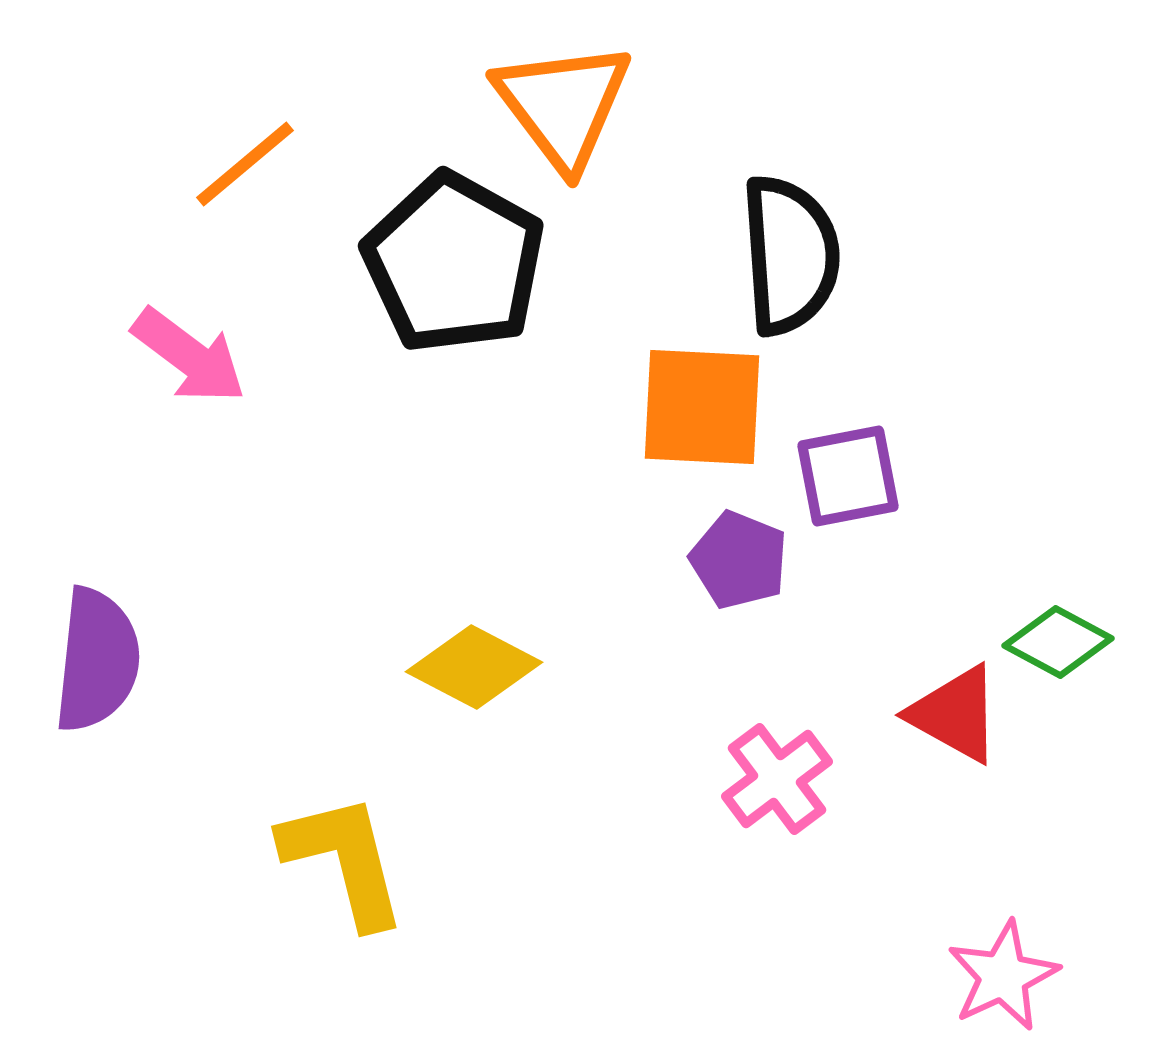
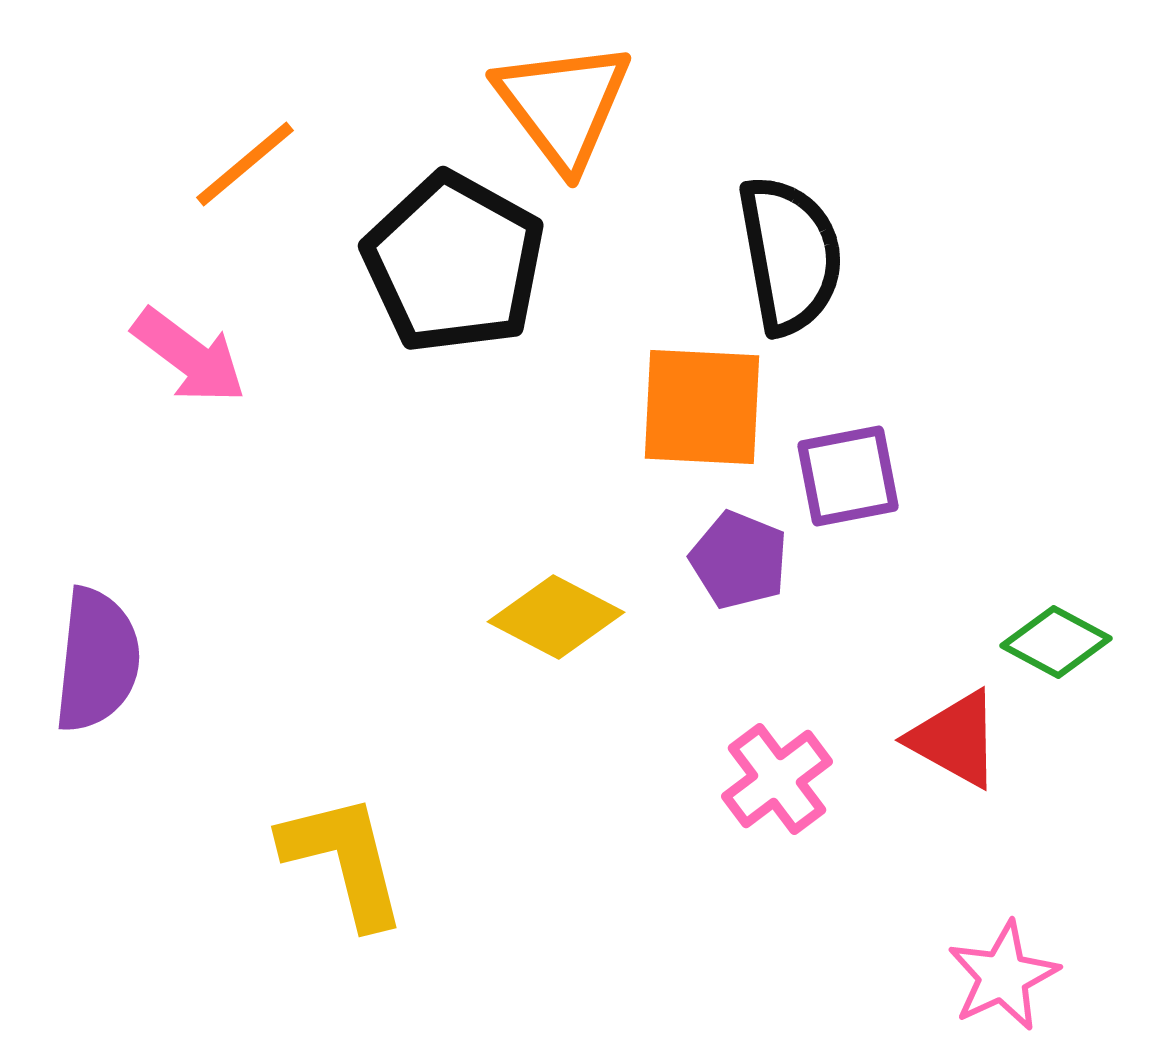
black semicircle: rotated 6 degrees counterclockwise
green diamond: moved 2 px left
yellow diamond: moved 82 px right, 50 px up
red triangle: moved 25 px down
